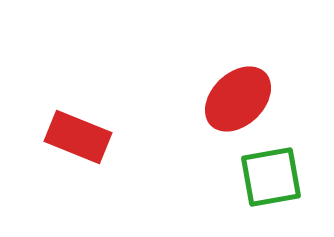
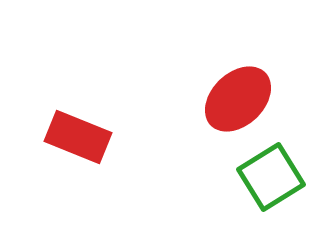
green square: rotated 22 degrees counterclockwise
